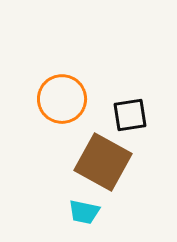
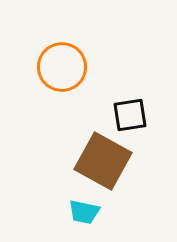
orange circle: moved 32 px up
brown square: moved 1 px up
